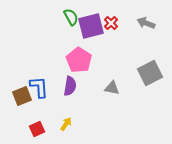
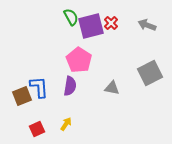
gray arrow: moved 1 px right, 2 px down
